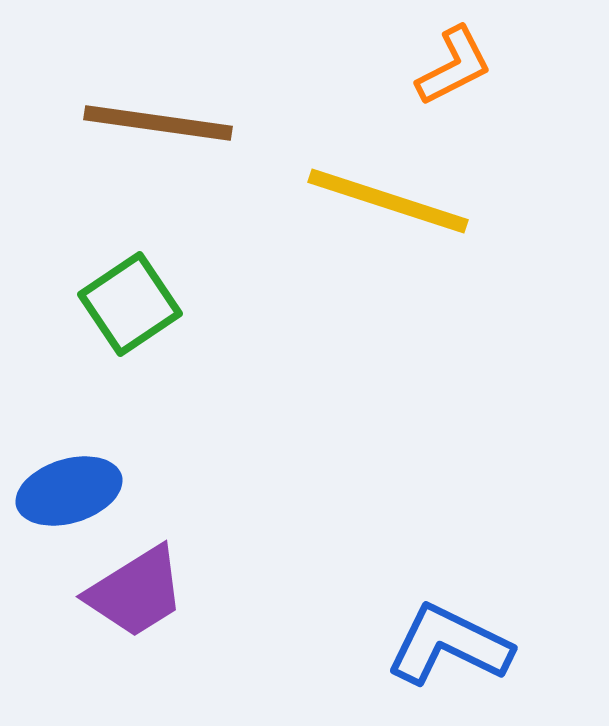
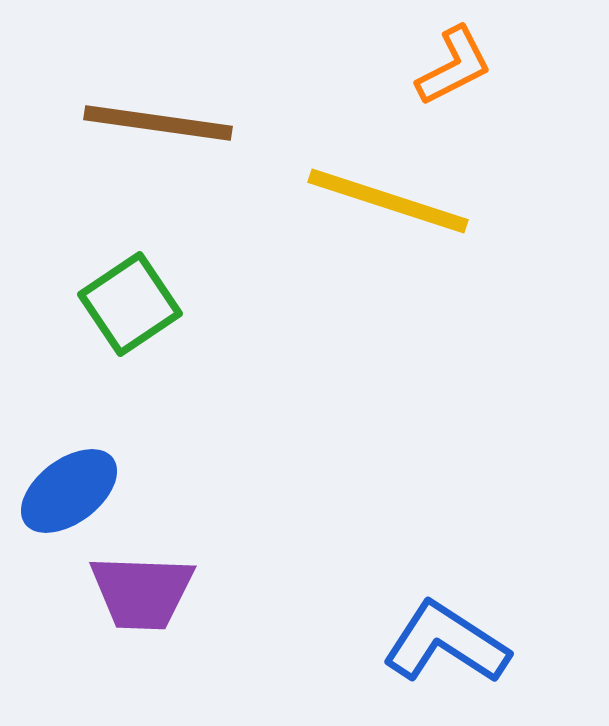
blue ellipse: rotated 20 degrees counterclockwise
purple trapezoid: moved 6 px right; rotated 34 degrees clockwise
blue L-shape: moved 3 px left, 2 px up; rotated 7 degrees clockwise
